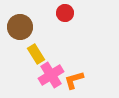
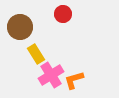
red circle: moved 2 px left, 1 px down
